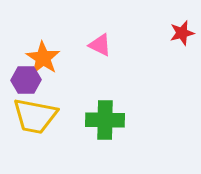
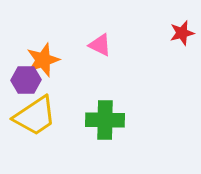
orange star: moved 2 px down; rotated 20 degrees clockwise
yellow trapezoid: rotated 45 degrees counterclockwise
